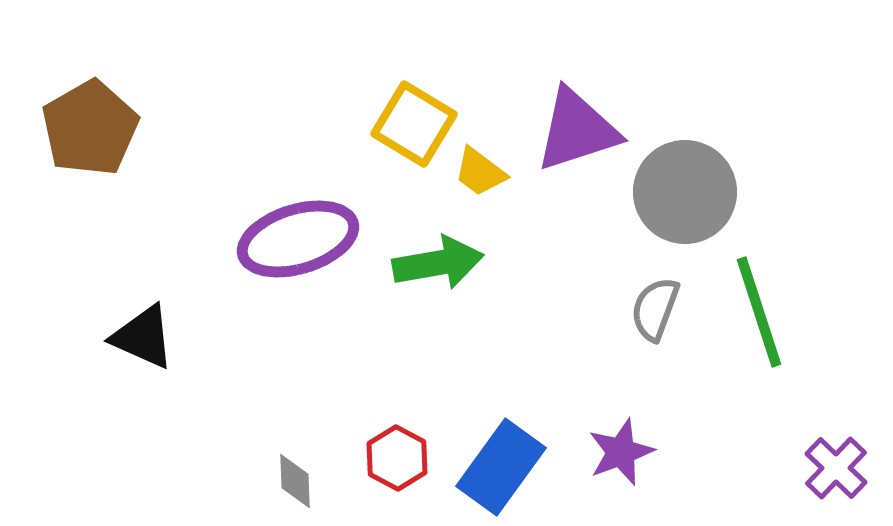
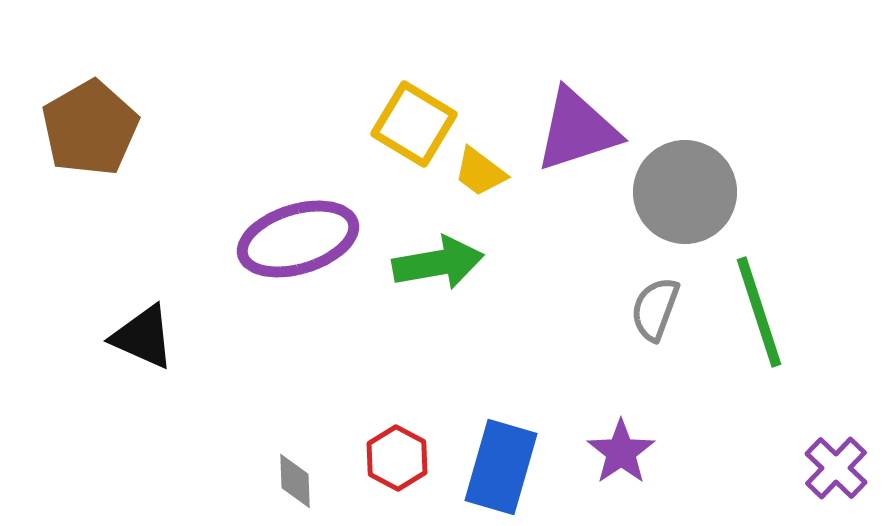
purple star: rotated 14 degrees counterclockwise
blue rectangle: rotated 20 degrees counterclockwise
